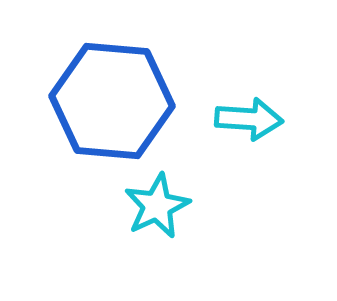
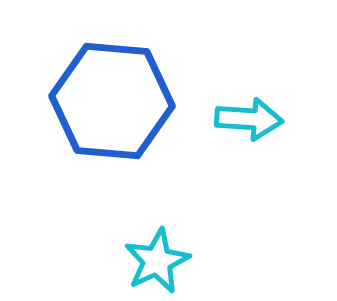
cyan star: moved 55 px down
